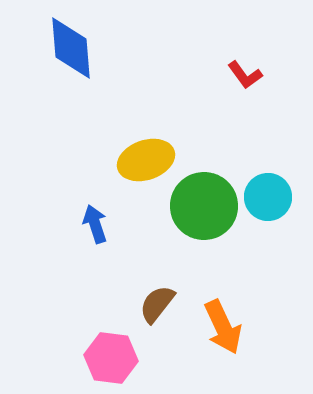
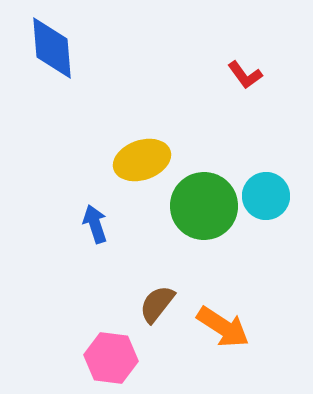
blue diamond: moved 19 px left
yellow ellipse: moved 4 px left
cyan circle: moved 2 px left, 1 px up
orange arrow: rotated 32 degrees counterclockwise
